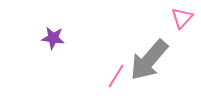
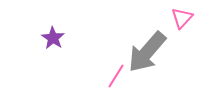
purple star: rotated 25 degrees clockwise
gray arrow: moved 2 px left, 8 px up
